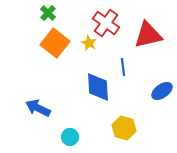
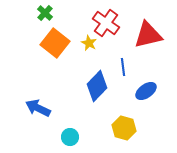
green cross: moved 3 px left
blue diamond: moved 1 px left, 1 px up; rotated 48 degrees clockwise
blue ellipse: moved 16 px left
